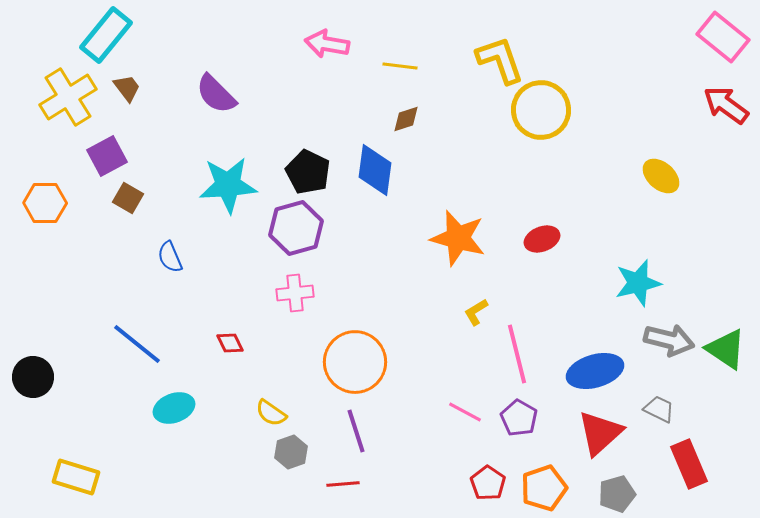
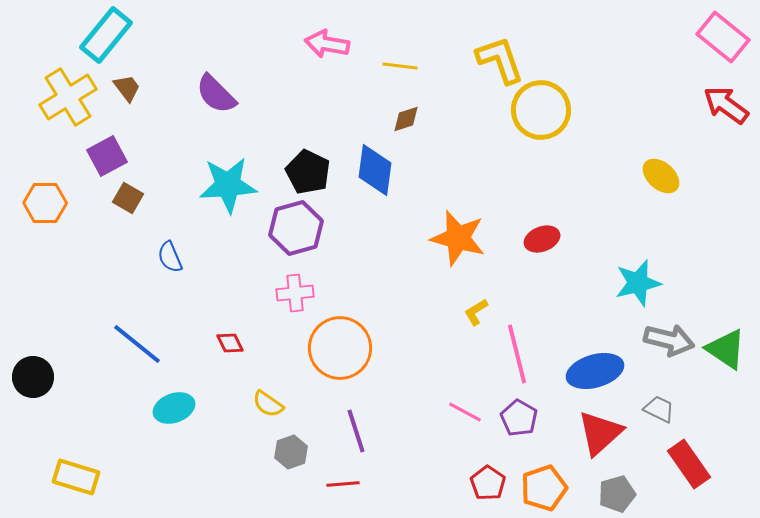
orange circle at (355, 362): moved 15 px left, 14 px up
yellow semicircle at (271, 413): moved 3 px left, 9 px up
red rectangle at (689, 464): rotated 12 degrees counterclockwise
